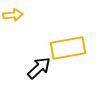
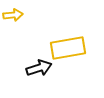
black arrow: rotated 25 degrees clockwise
